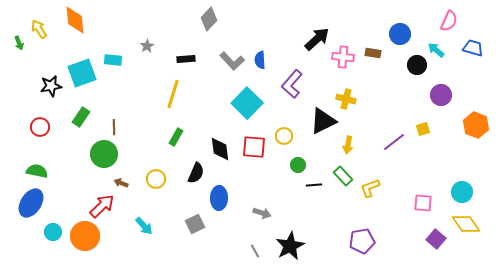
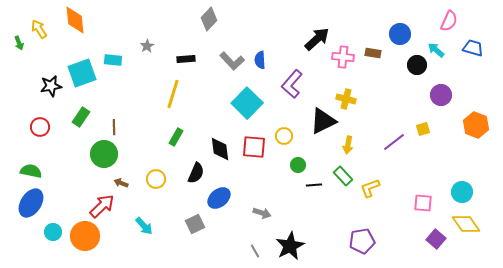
green semicircle at (37, 171): moved 6 px left
blue ellipse at (219, 198): rotated 50 degrees clockwise
